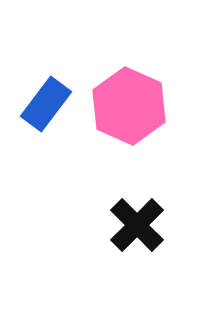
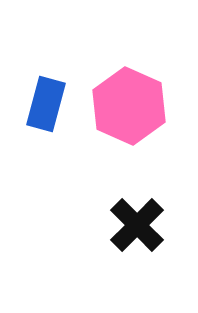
blue rectangle: rotated 22 degrees counterclockwise
